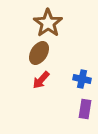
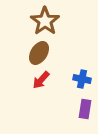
brown star: moved 3 px left, 2 px up
